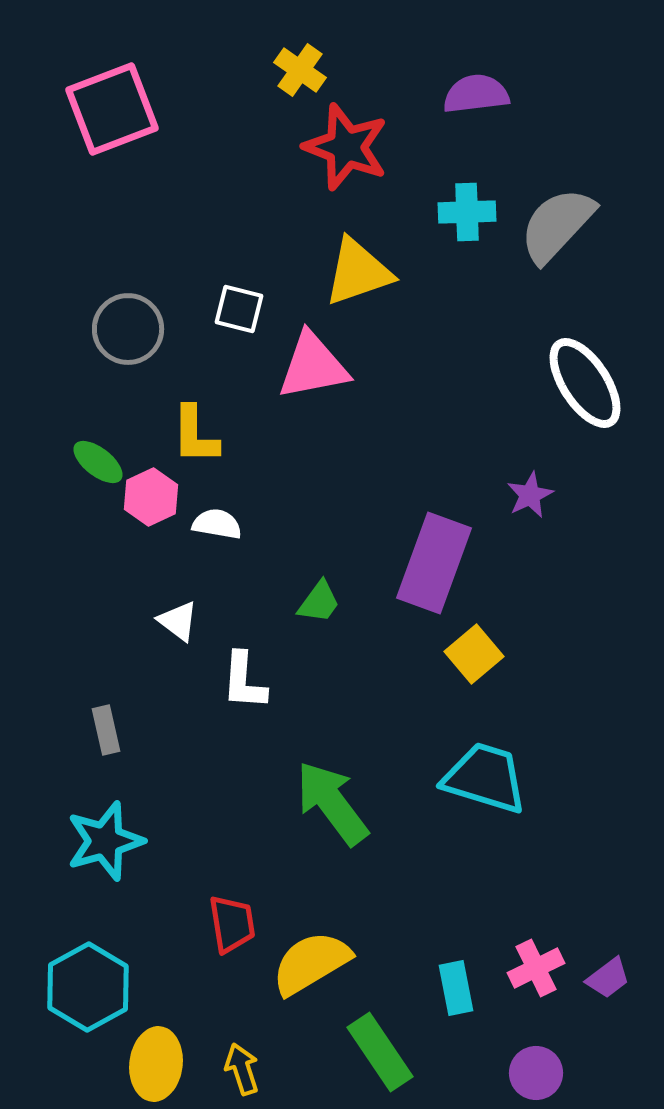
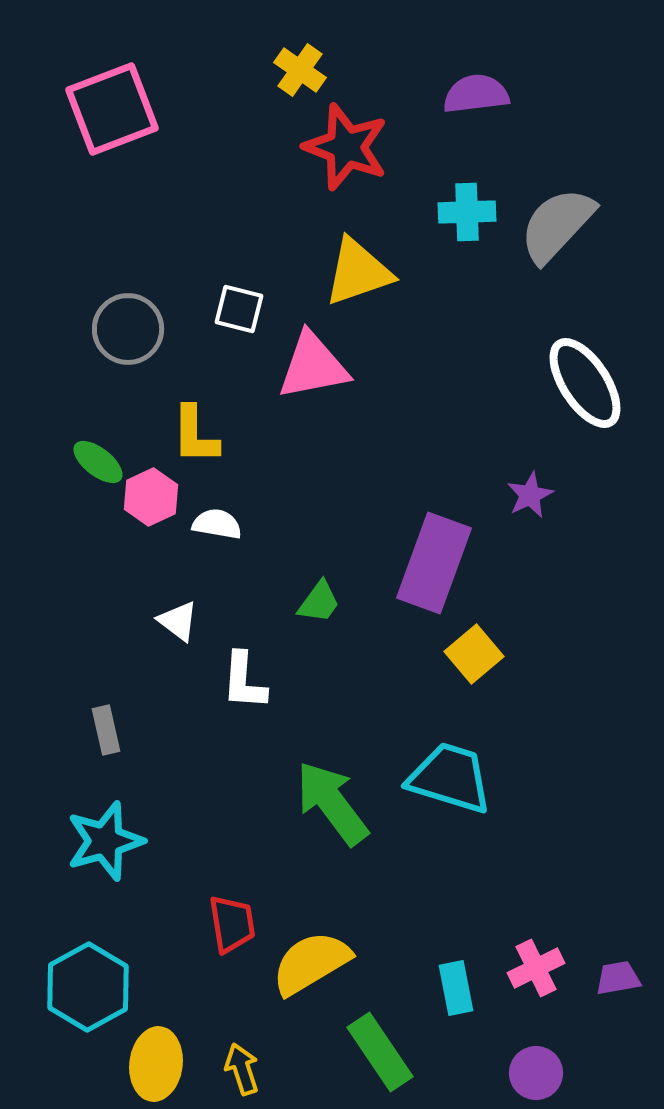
cyan trapezoid: moved 35 px left
purple trapezoid: moved 10 px right; rotated 153 degrees counterclockwise
